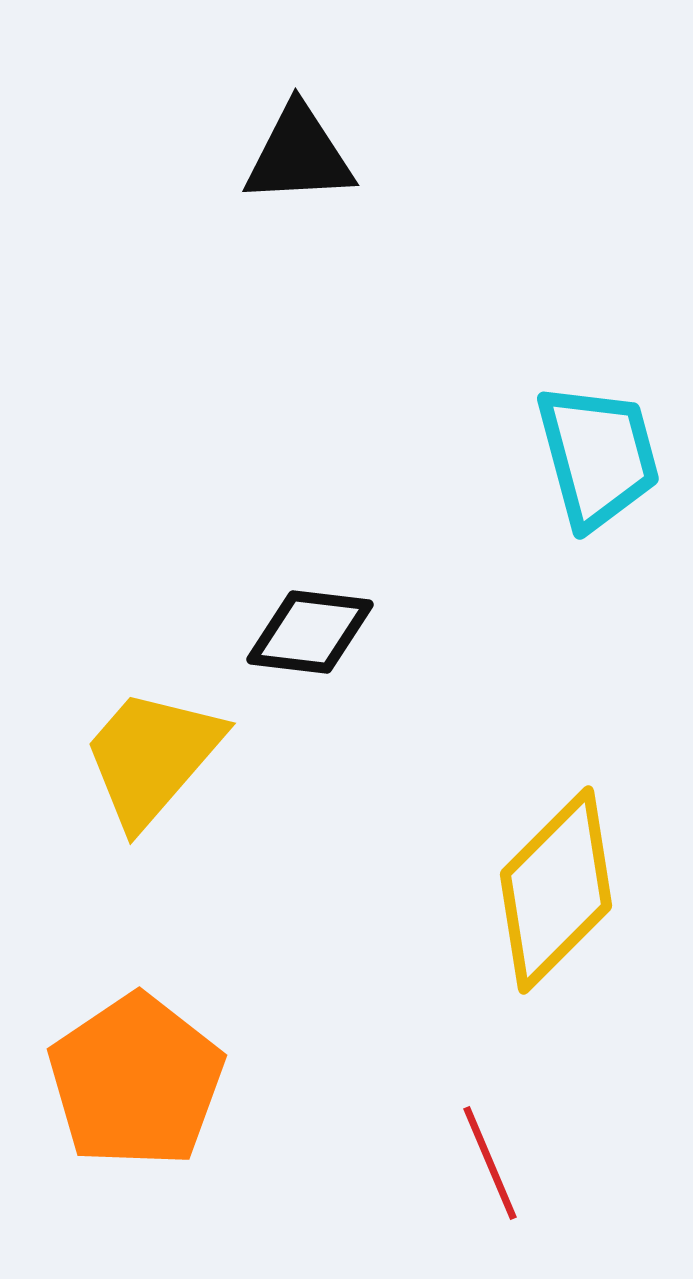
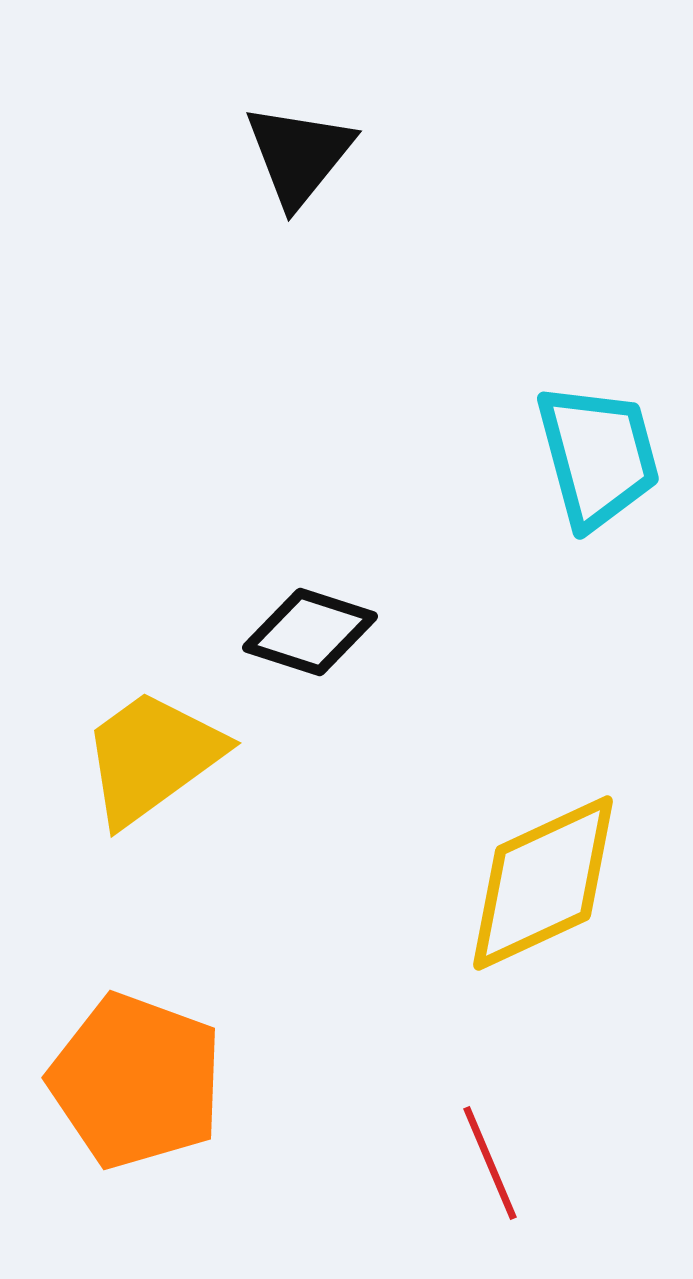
black triangle: rotated 48 degrees counterclockwise
black diamond: rotated 11 degrees clockwise
yellow trapezoid: rotated 13 degrees clockwise
yellow diamond: moved 13 px left, 7 px up; rotated 20 degrees clockwise
orange pentagon: rotated 18 degrees counterclockwise
